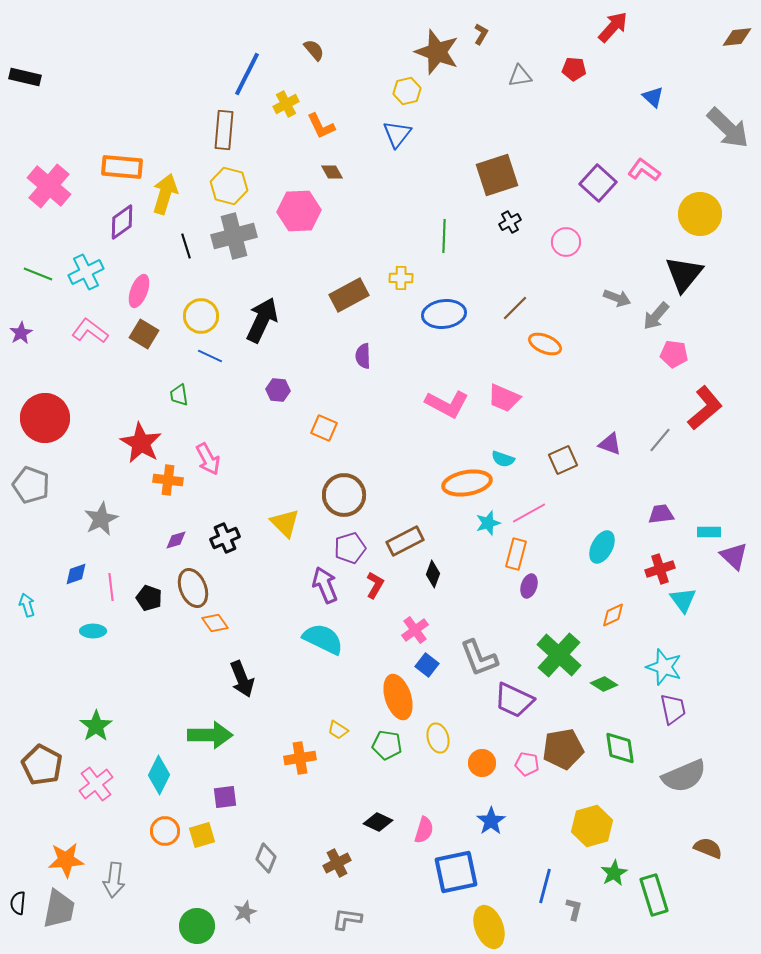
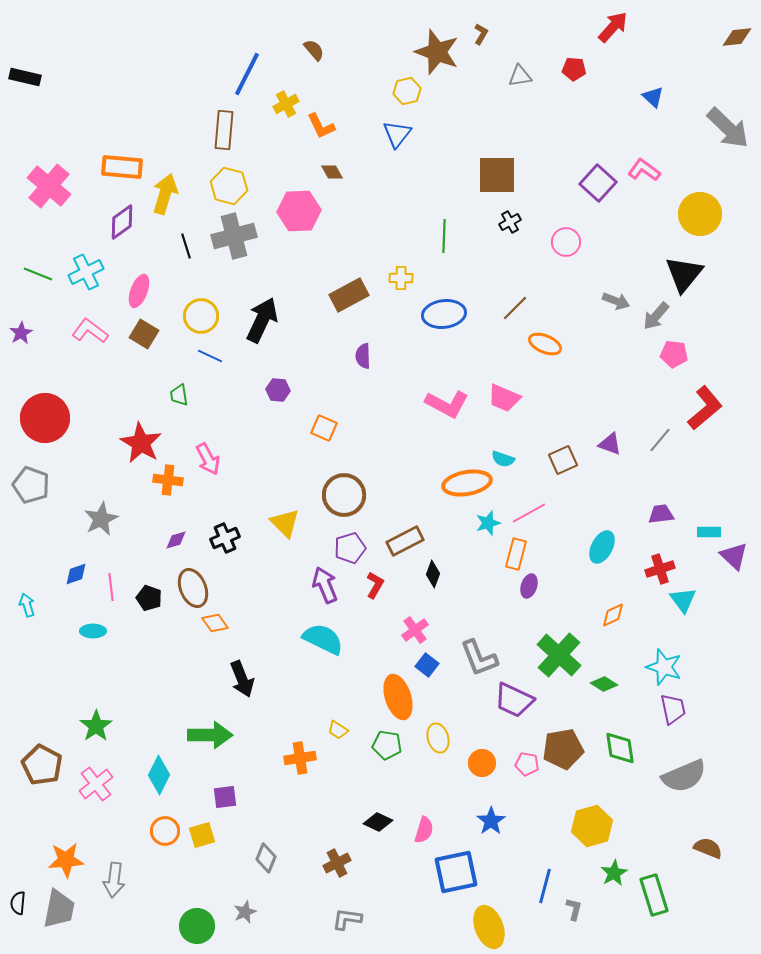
brown square at (497, 175): rotated 18 degrees clockwise
gray arrow at (617, 298): moved 1 px left, 3 px down
